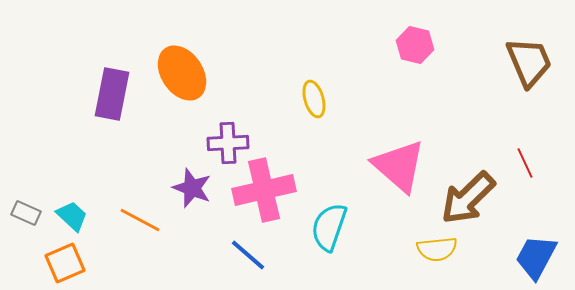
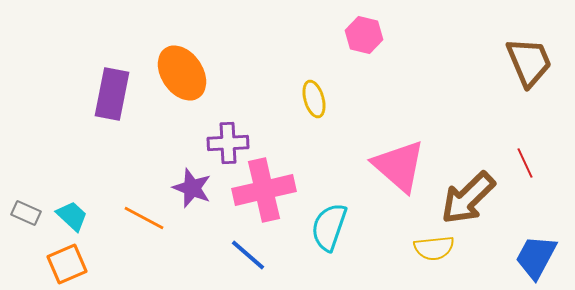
pink hexagon: moved 51 px left, 10 px up
orange line: moved 4 px right, 2 px up
yellow semicircle: moved 3 px left, 1 px up
orange square: moved 2 px right, 1 px down
